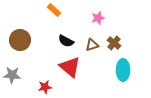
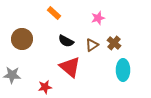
orange rectangle: moved 3 px down
brown circle: moved 2 px right, 1 px up
brown triangle: rotated 16 degrees counterclockwise
